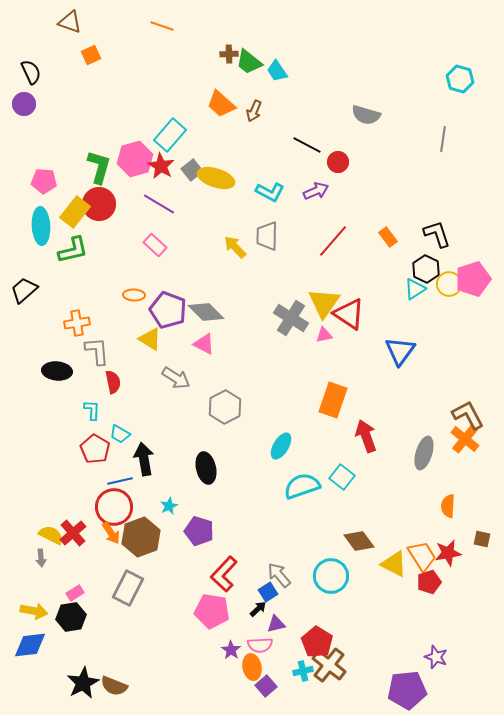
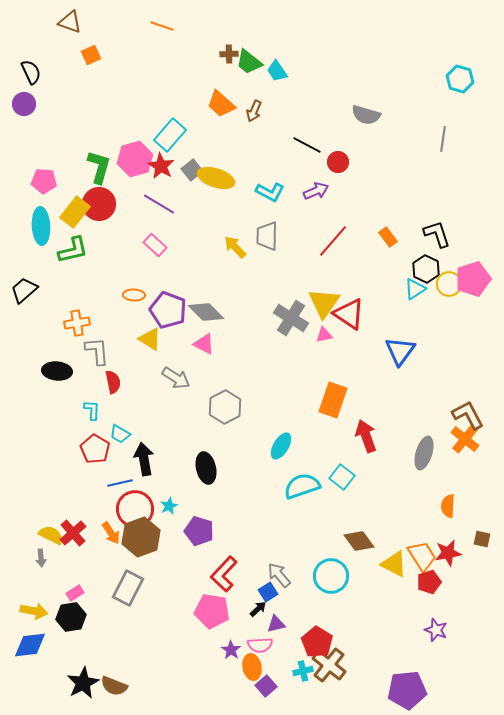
blue line at (120, 481): moved 2 px down
red circle at (114, 507): moved 21 px right, 2 px down
purple star at (436, 657): moved 27 px up
